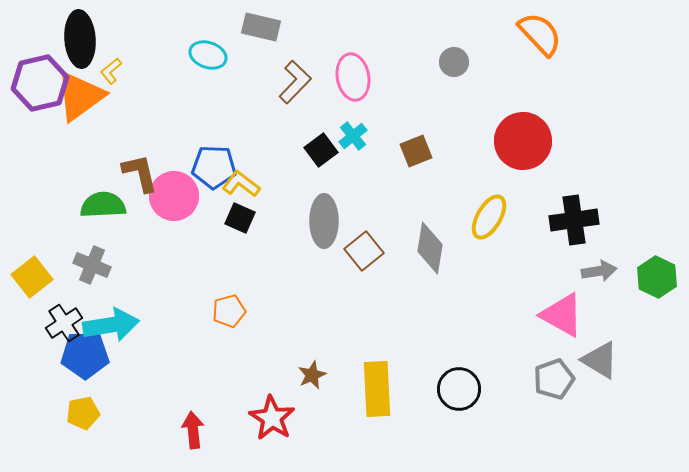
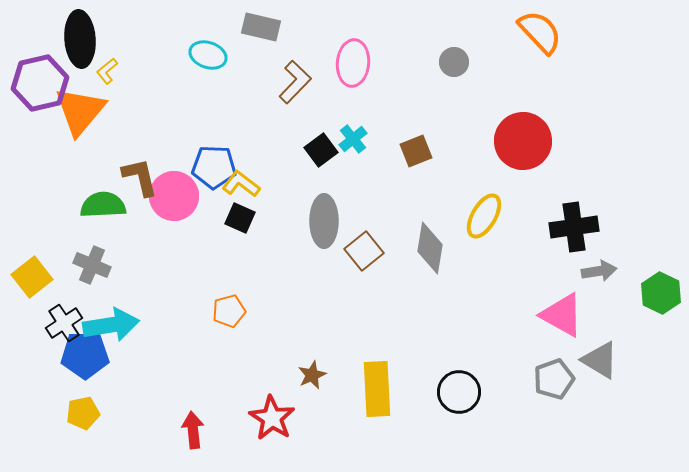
orange semicircle at (540, 34): moved 2 px up
yellow L-shape at (111, 71): moved 4 px left
pink ellipse at (353, 77): moved 14 px up; rotated 15 degrees clockwise
orange triangle at (80, 96): moved 15 px down; rotated 14 degrees counterclockwise
cyan cross at (353, 136): moved 3 px down
brown L-shape at (140, 173): moved 4 px down
yellow ellipse at (489, 217): moved 5 px left, 1 px up
black cross at (574, 220): moved 7 px down
green hexagon at (657, 277): moved 4 px right, 16 px down
black circle at (459, 389): moved 3 px down
